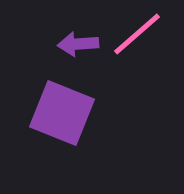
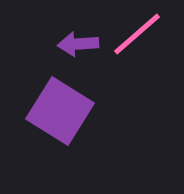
purple square: moved 2 px left, 2 px up; rotated 10 degrees clockwise
